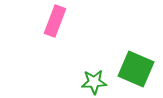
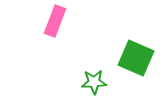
green square: moved 11 px up
